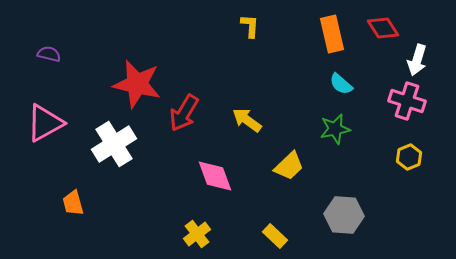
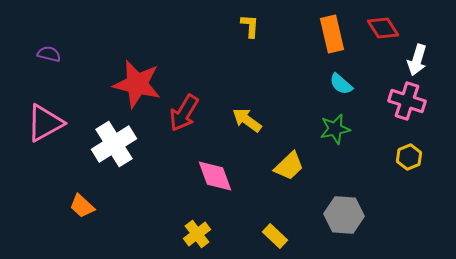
orange trapezoid: moved 9 px right, 3 px down; rotated 32 degrees counterclockwise
